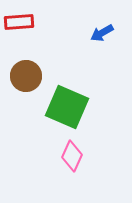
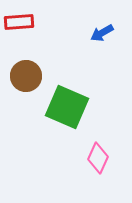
pink diamond: moved 26 px right, 2 px down
